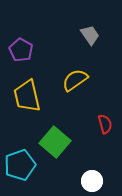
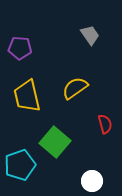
purple pentagon: moved 1 px left, 2 px up; rotated 25 degrees counterclockwise
yellow semicircle: moved 8 px down
